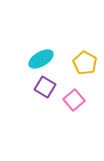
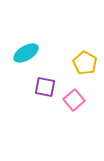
cyan ellipse: moved 15 px left, 6 px up
purple square: rotated 20 degrees counterclockwise
